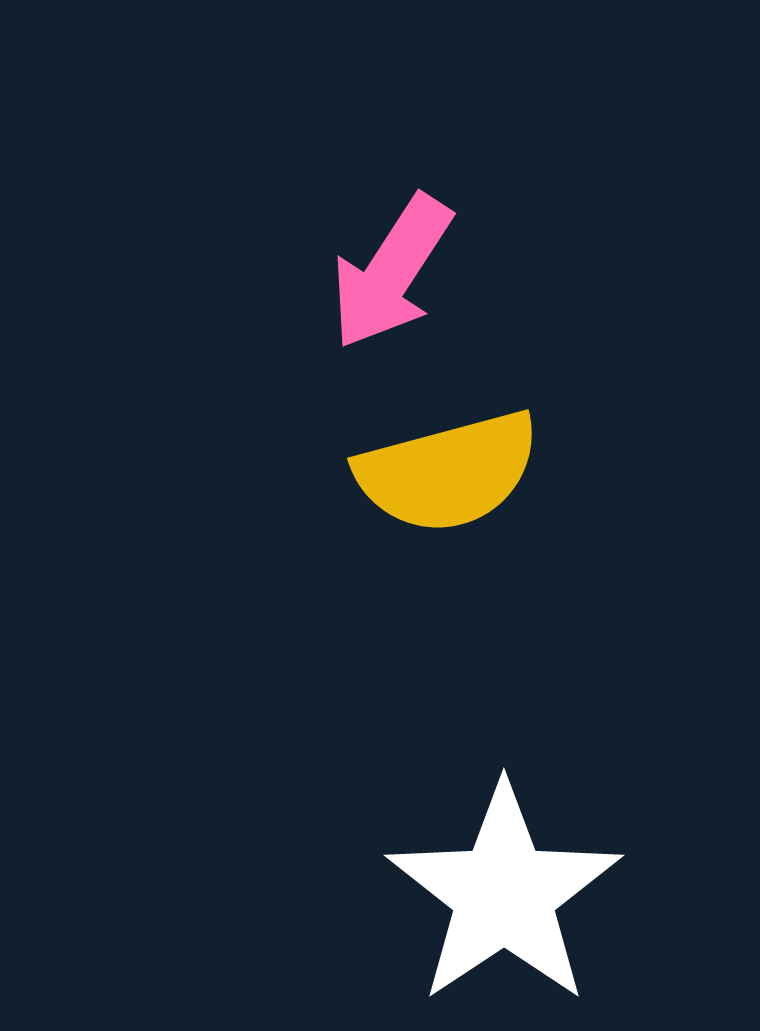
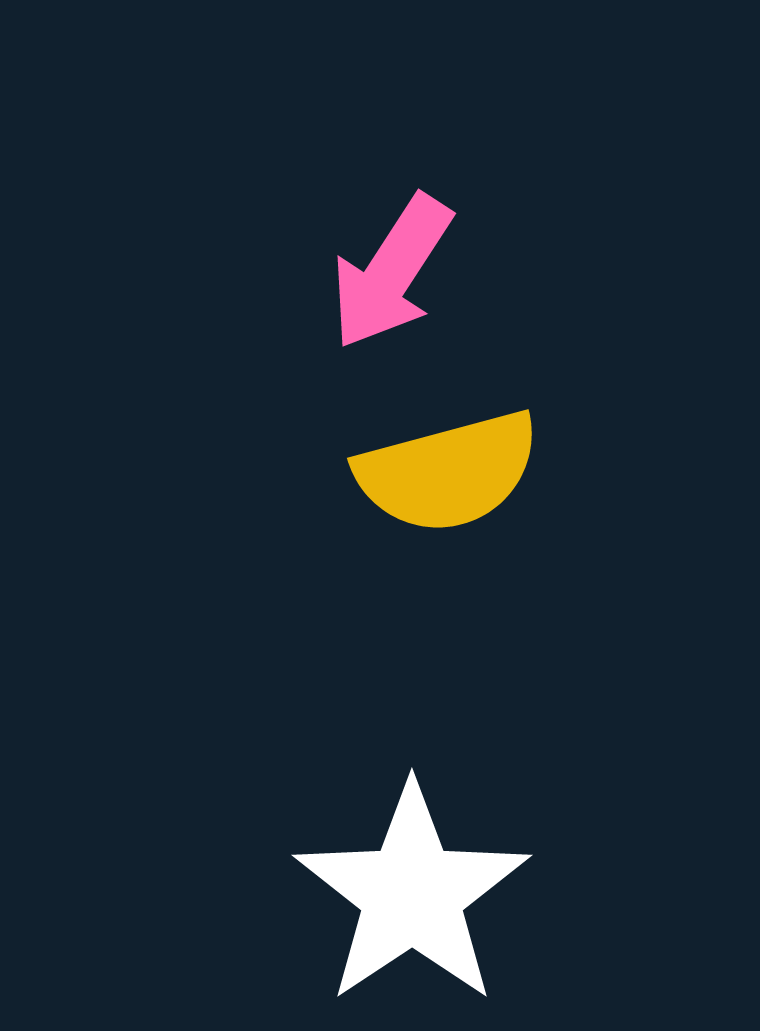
white star: moved 92 px left
